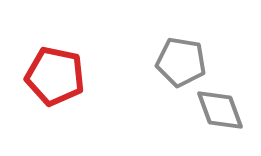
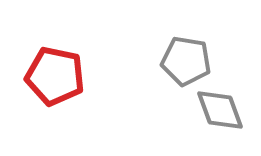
gray pentagon: moved 5 px right, 1 px up
